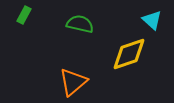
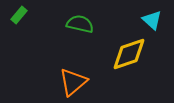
green rectangle: moved 5 px left; rotated 12 degrees clockwise
